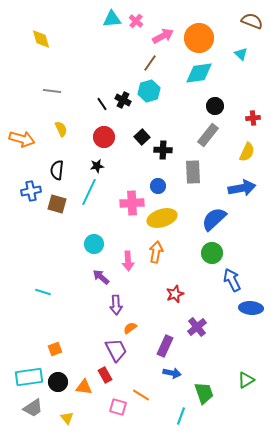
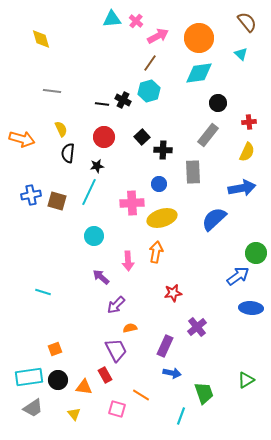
brown semicircle at (252, 21): moved 5 px left, 1 px down; rotated 30 degrees clockwise
pink arrow at (163, 36): moved 5 px left
black line at (102, 104): rotated 48 degrees counterclockwise
black circle at (215, 106): moved 3 px right, 3 px up
red cross at (253, 118): moved 4 px left, 4 px down
black semicircle at (57, 170): moved 11 px right, 17 px up
blue circle at (158, 186): moved 1 px right, 2 px up
blue cross at (31, 191): moved 4 px down
brown square at (57, 204): moved 3 px up
cyan circle at (94, 244): moved 8 px up
green circle at (212, 253): moved 44 px right
blue arrow at (232, 280): moved 6 px right, 4 px up; rotated 80 degrees clockwise
red star at (175, 294): moved 2 px left, 1 px up; rotated 12 degrees clockwise
purple arrow at (116, 305): rotated 48 degrees clockwise
orange semicircle at (130, 328): rotated 24 degrees clockwise
black circle at (58, 382): moved 2 px up
pink square at (118, 407): moved 1 px left, 2 px down
yellow triangle at (67, 418): moved 7 px right, 4 px up
